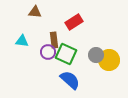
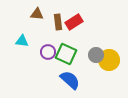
brown triangle: moved 2 px right, 2 px down
brown rectangle: moved 4 px right, 18 px up
